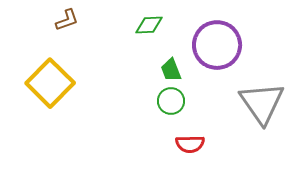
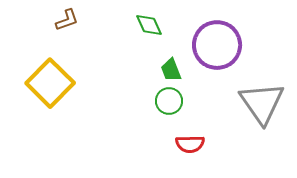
green diamond: rotated 68 degrees clockwise
green circle: moved 2 px left
